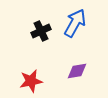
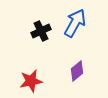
purple diamond: rotated 30 degrees counterclockwise
